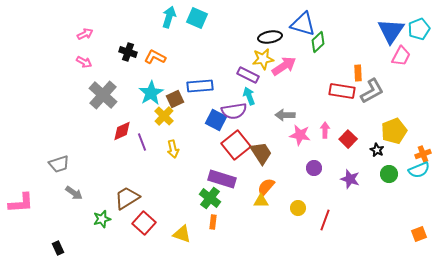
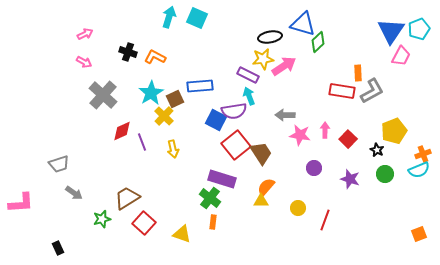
green circle at (389, 174): moved 4 px left
